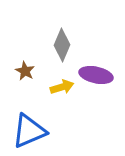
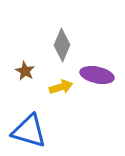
purple ellipse: moved 1 px right
yellow arrow: moved 1 px left
blue triangle: rotated 39 degrees clockwise
